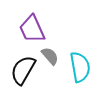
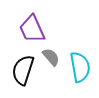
gray semicircle: moved 1 px right, 1 px down
black semicircle: rotated 12 degrees counterclockwise
